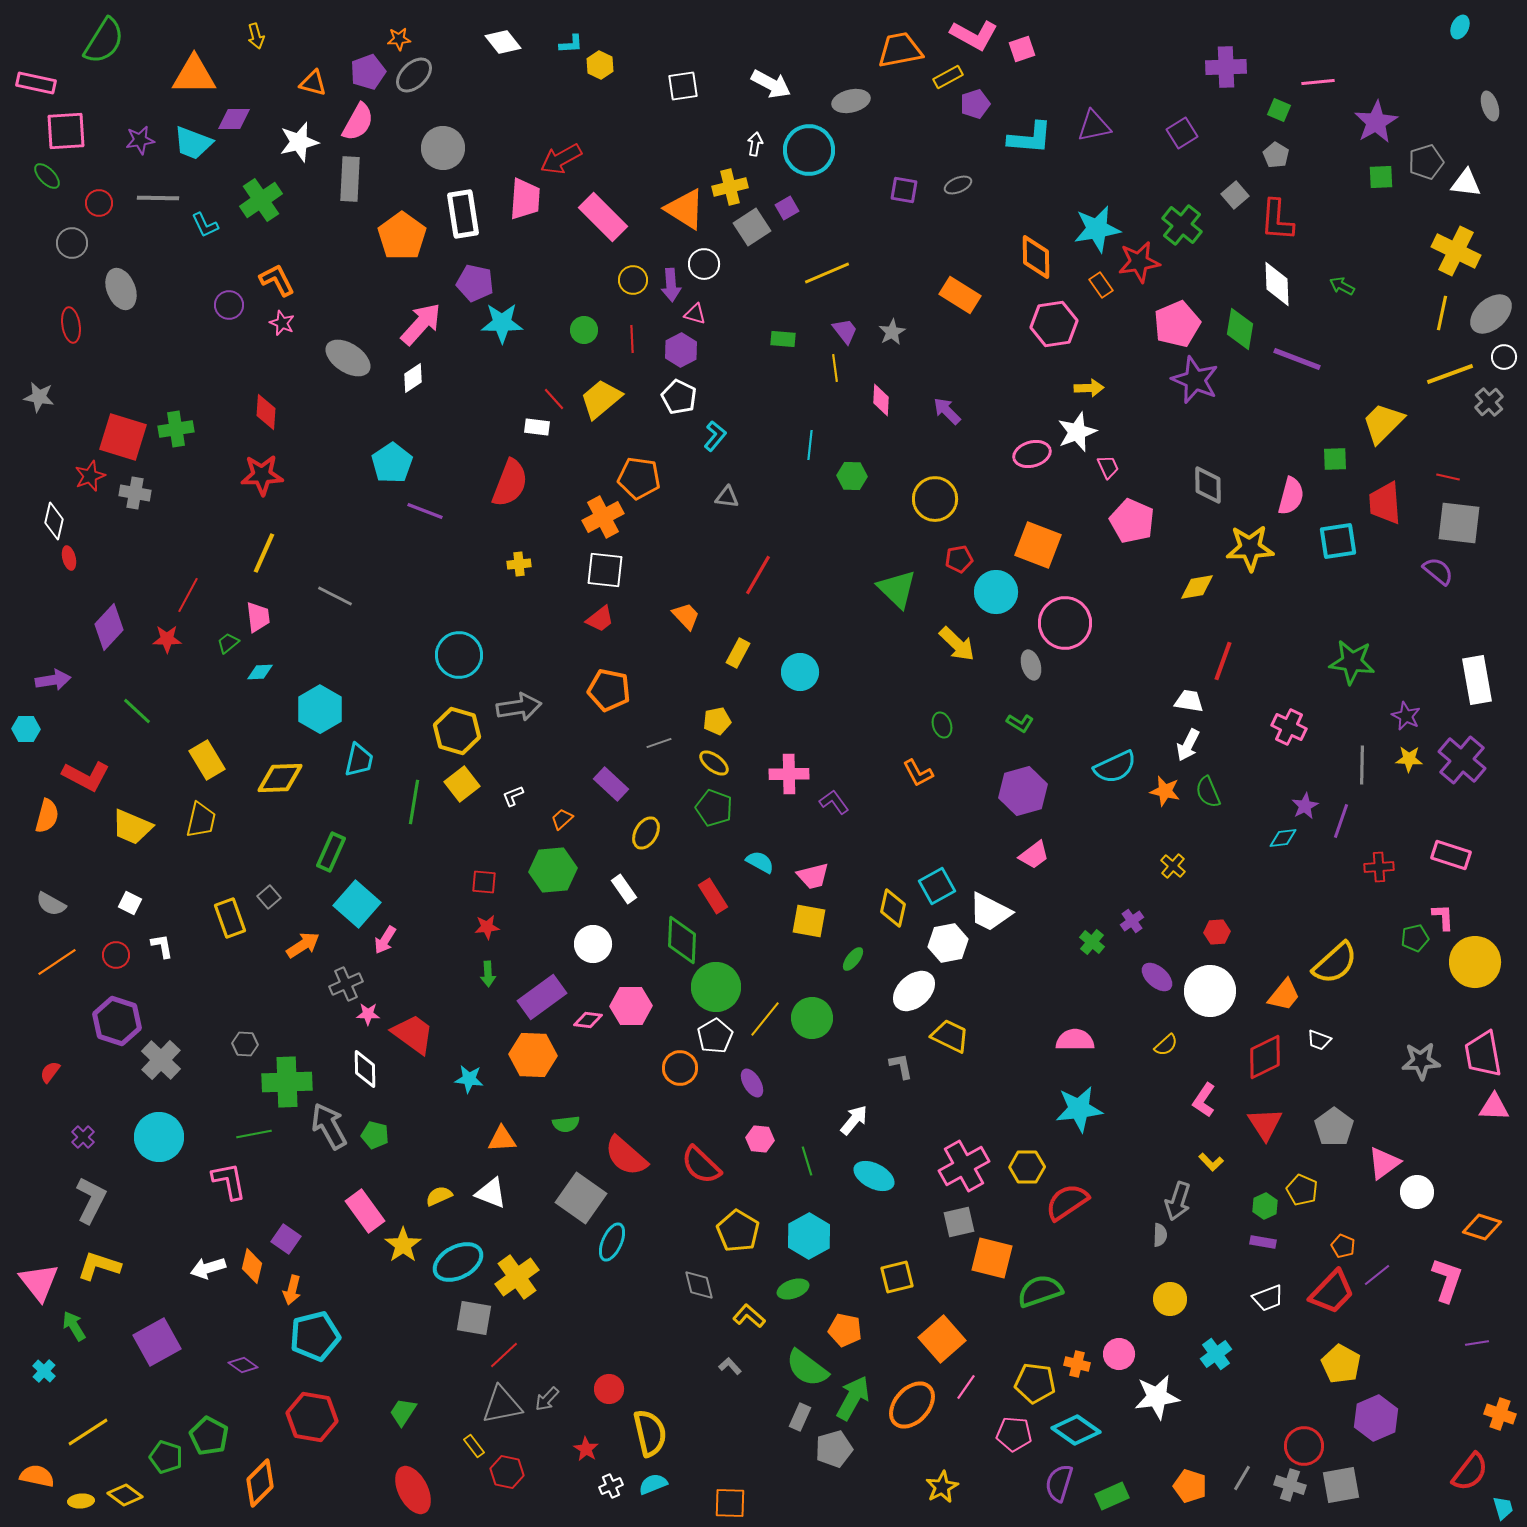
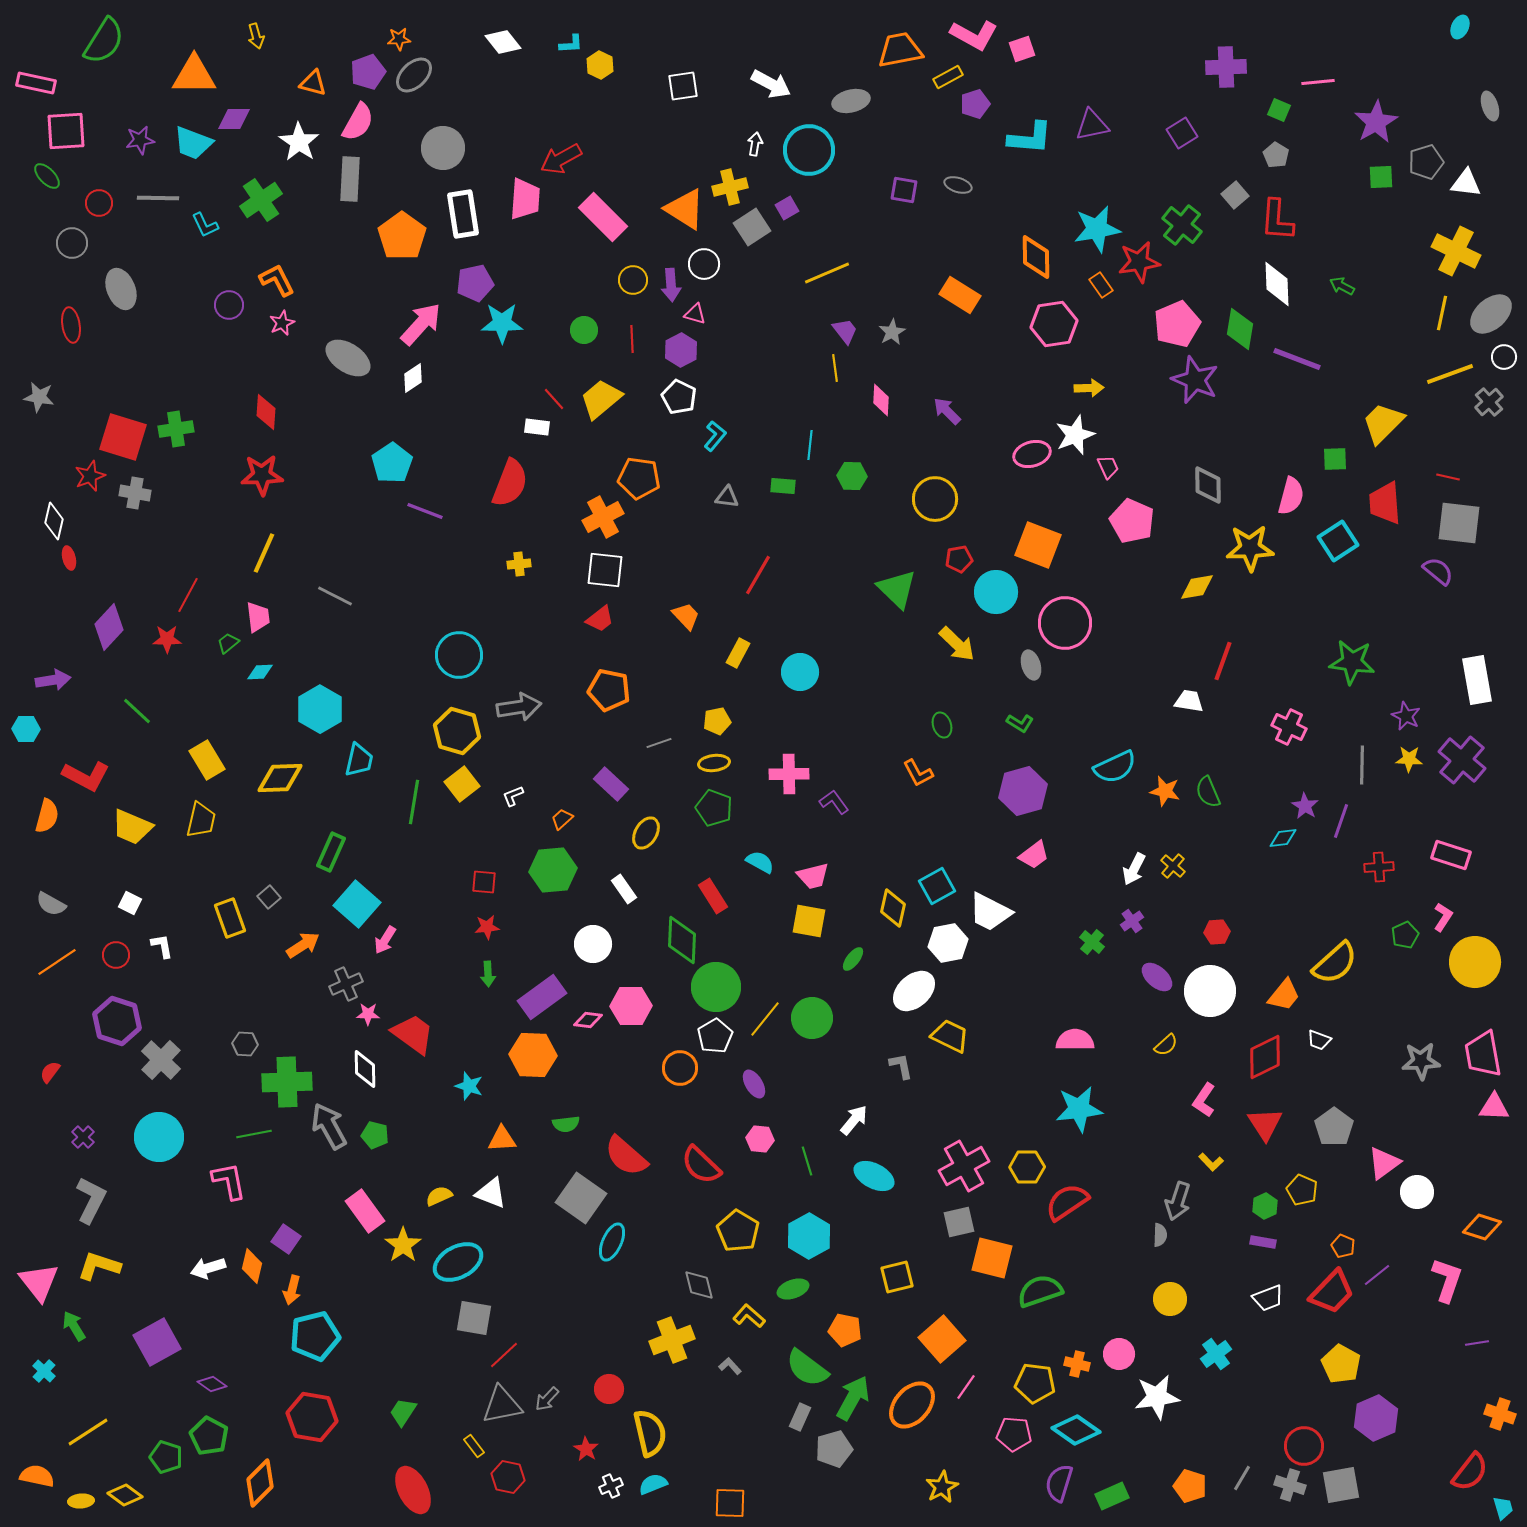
purple triangle at (1094, 126): moved 2 px left, 1 px up
white star at (299, 142): rotated 24 degrees counterclockwise
gray ellipse at (958, 185): rotated 40 degrees clockwise
purple pentagon at (475, 283): rotated 24 degrees counterclockwise
pink star at (282, 323): rotated 25 degrees clockwise
green rectangle at (783, 339): moved 147 px down
white star at (1077, 432): moved 2 px left, 3 px down
cyan square at (1338, 541): rotated 24 degrees counterclockwise
white arrow at (1188, 745): moved 54 px left, 124 px down
yellow ellipse at (714, 763): rotated 44 degrees counterclockwise
purple star at (1305, 806): rotated 12 degrees counterclockwise
pink L-shape at (1443, 917): rotated 36 degrees clockwise
green pentagon at (1415, 938): moved 10 px left, 3 px up; rotated 12 degrees counterclockwise
cyan star at (469, 1079): moved 7 px down; rotated 12 degrees clockwise
purple ellipse at (752, 1083): moved 2 px right, 1 px down
yellow cross at (517, 1277): moved 155 px right, 63 px down; rotated 15 degrees clockwise
purple diamond at (243, 1365): moved 31 px left, 19 px down
red hexagon at (507, 1472): moved 1 px right, 5 px down
